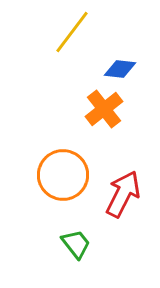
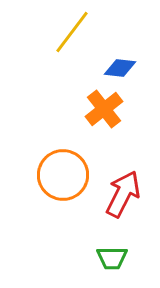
blue diamond: moved 1 px up
green trapezoid: moved 36 px right, 14 px down; rotated 128 degrees clockwise
